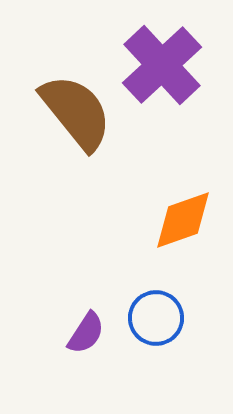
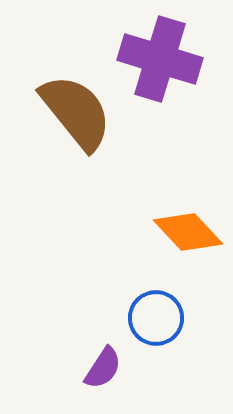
purple cross: moved 2 px left, 6 px up; rotated 30 degrees counterclockwise
orange diamond: moved 5 px right, 12 px down; rotated 66 degrees clockwise
purple semicircle: moved 17 px right, 35 px down
